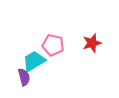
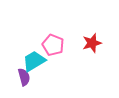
pink pentagon: rotated 10 degrees clockwise
